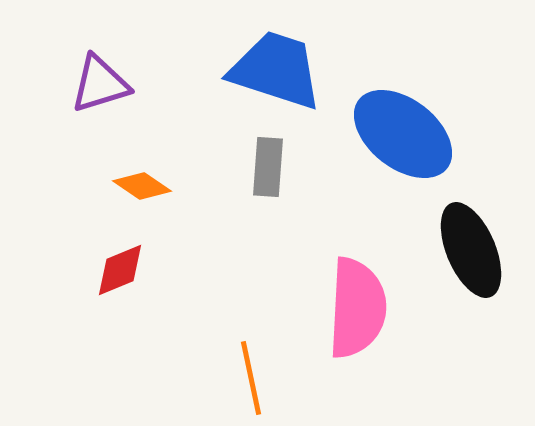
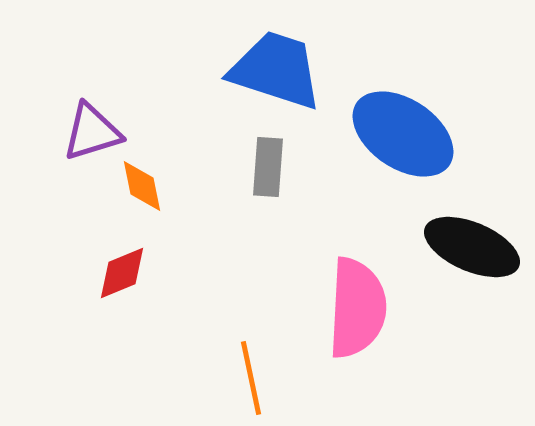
purple triangle: moved 8 px left, 48 px down
blue ellipse: rotated 4 degrees counterclockwise
orange diamond: rotated 44 degrees clockwise
black ellipse: moved 1 px right, 3 px up; rotated 44 degrees counterclockwise
red diamond: moved 2 px right, 3 px down
